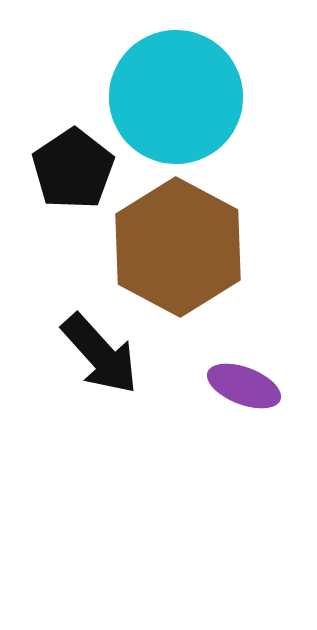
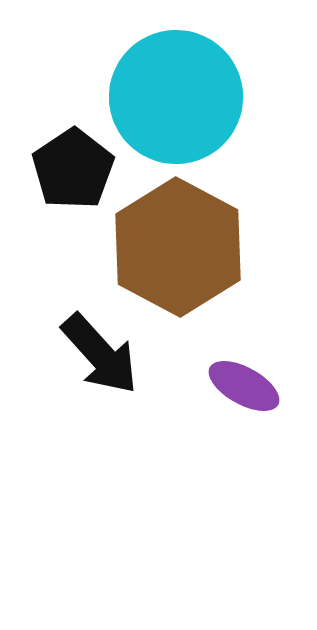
purple ellipse: rotated 8 degrees clockwise
